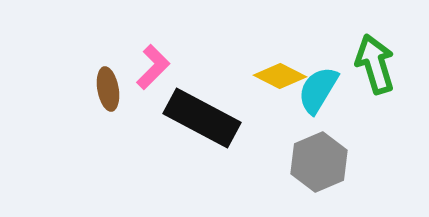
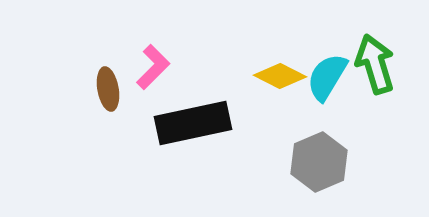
cyan semicircle: moved 9 px right, 13 px up
black rectangle: moved 9 px left, 5 px down; rotated 40 degrees counterclockwise
